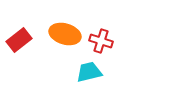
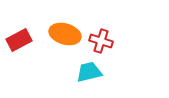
red rectangle: rotated 10 degrees clockwise
